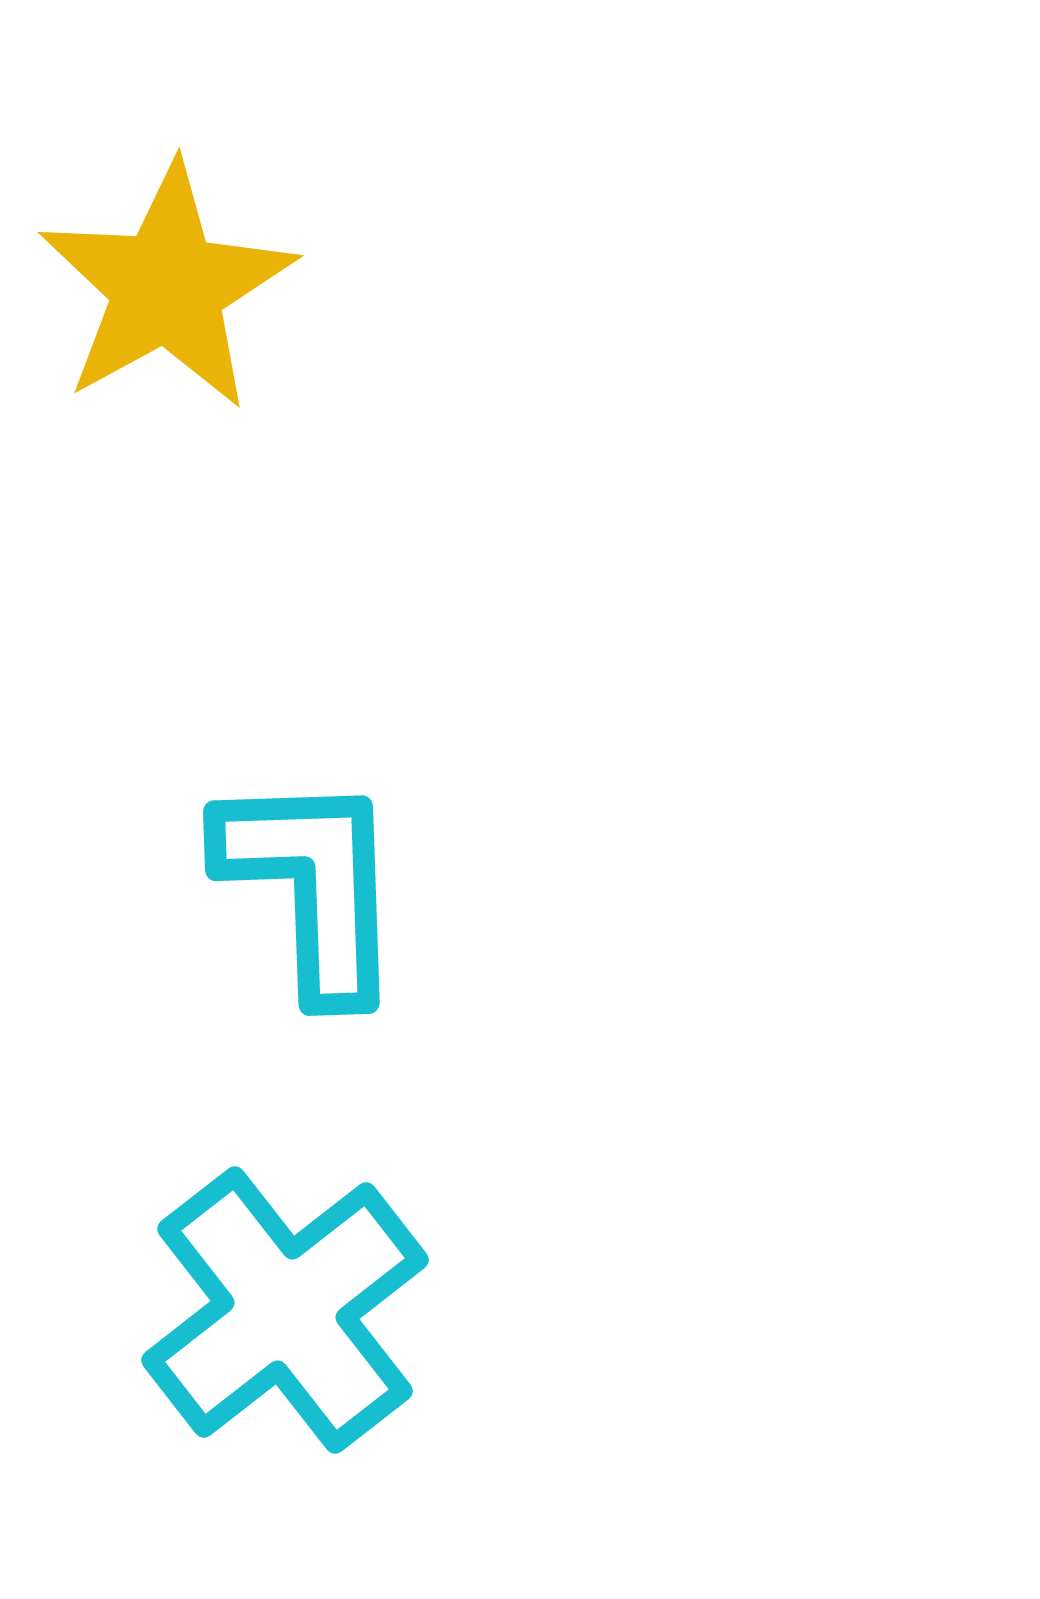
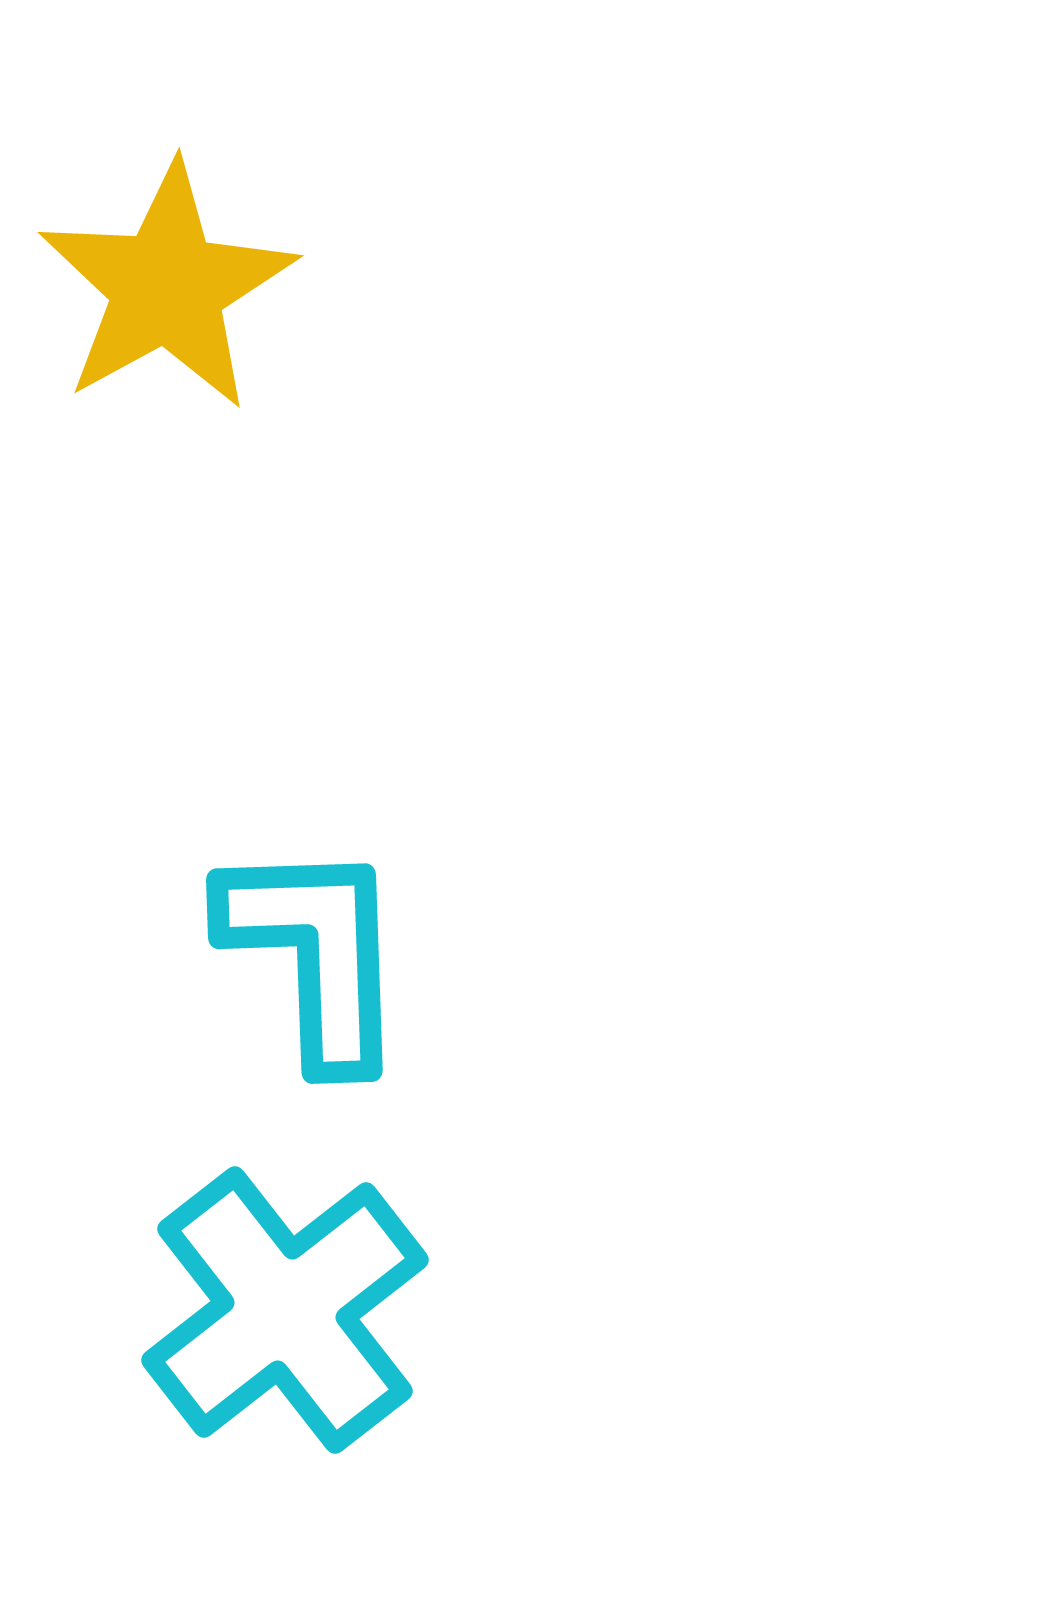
cyan L-shape: moved 3 px right, 68 px down
